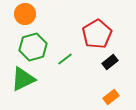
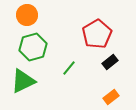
orange circle: moved 2 px right, 1 px down
green line: moved 4 px right, 9 px down; rotated 14 degrees counterclockwise
green triangle: moved 2 px down
